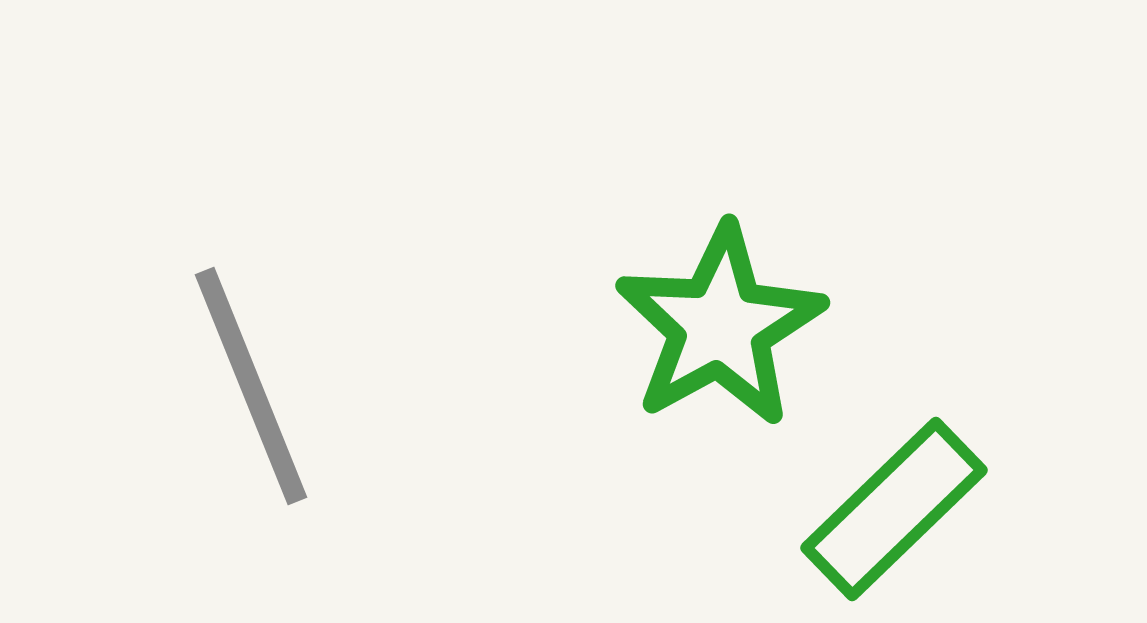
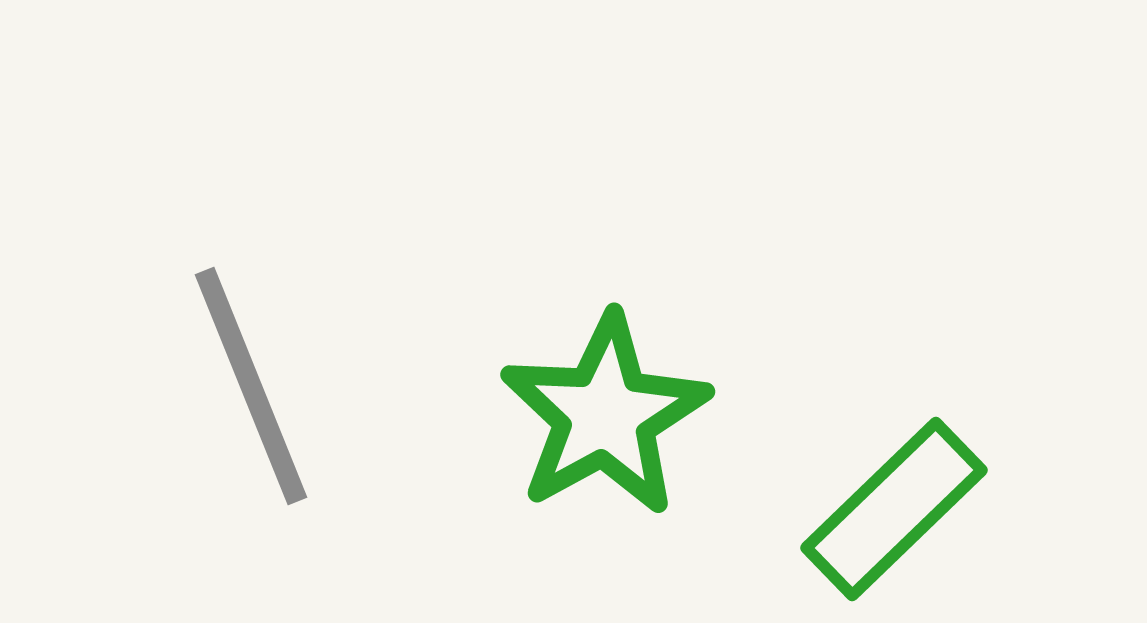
green star: moved 115 px left, 89 px down
